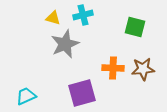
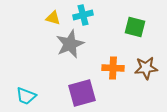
gray star: moved 5 px right
brown star: moved 3 px right, 1 px up
cyan trapezoid: rotated 135 degrees counterclockwise
